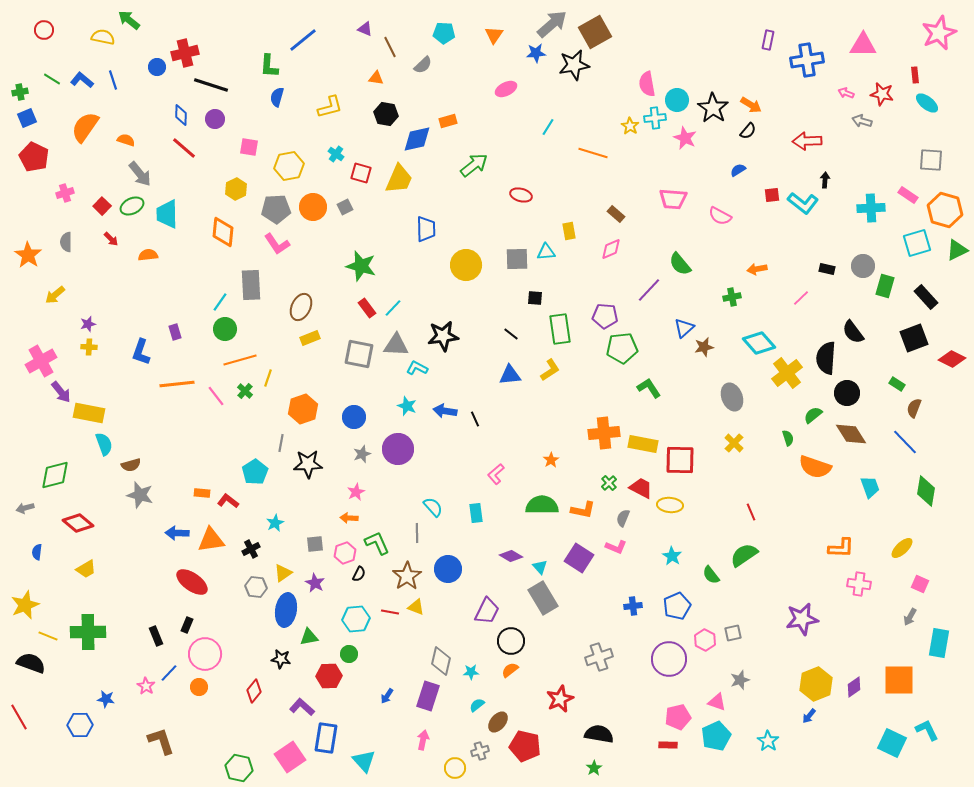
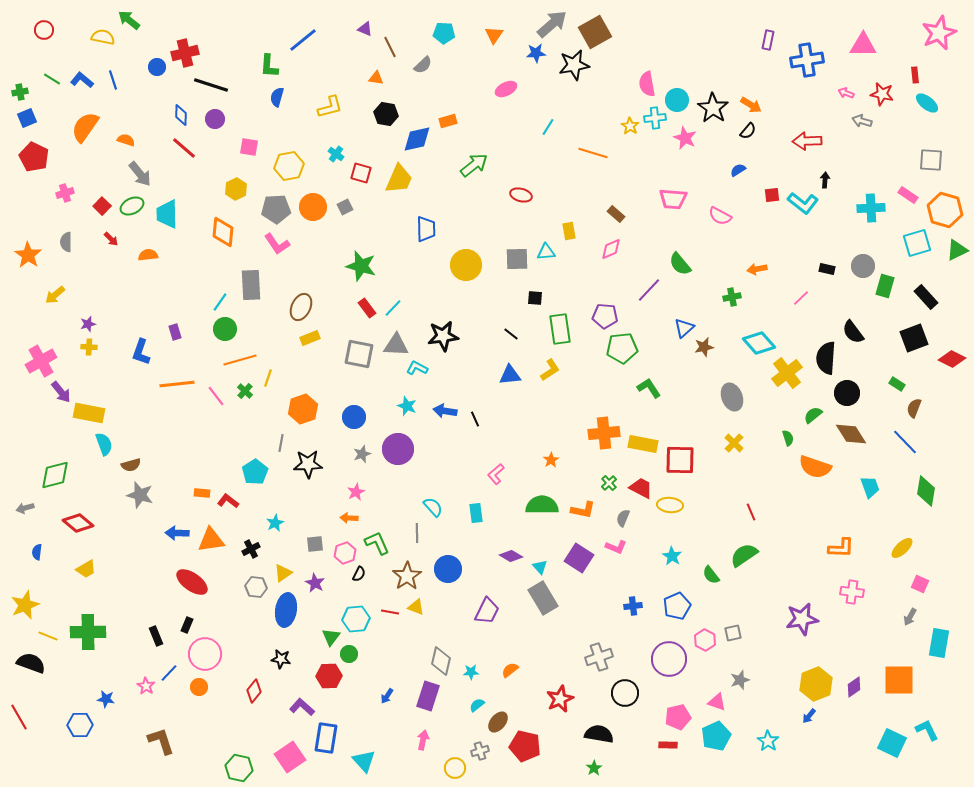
pink cross at (859, 584): moved 7 px left, 8 px down
green triangle at (309, 637): moved 22 px right; rotated 42 degrees counterclockwise
black circle at (511, 641): moved 114 px right, 52 px down
